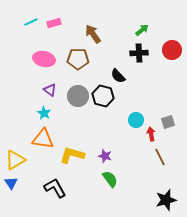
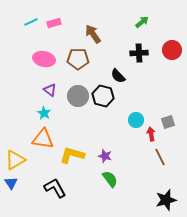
green arrow: moved 8 px up
